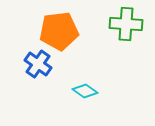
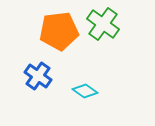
green cross: moved 23 px left; rotated 32 degrees clockwise
blue cross: moved 12 px down
